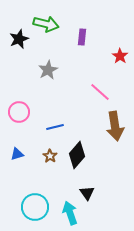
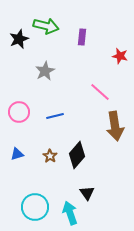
green arrow: moved 2 px down
red star: rotated 21 degrees counterclockwise
gray star: moved 3 px left, 1 px down
blue line: moved 11 px up
